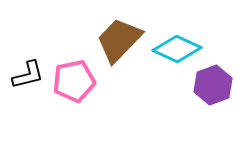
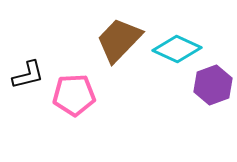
pink pentagon: moved 14 px down; rotated 9 degrees clockwise
